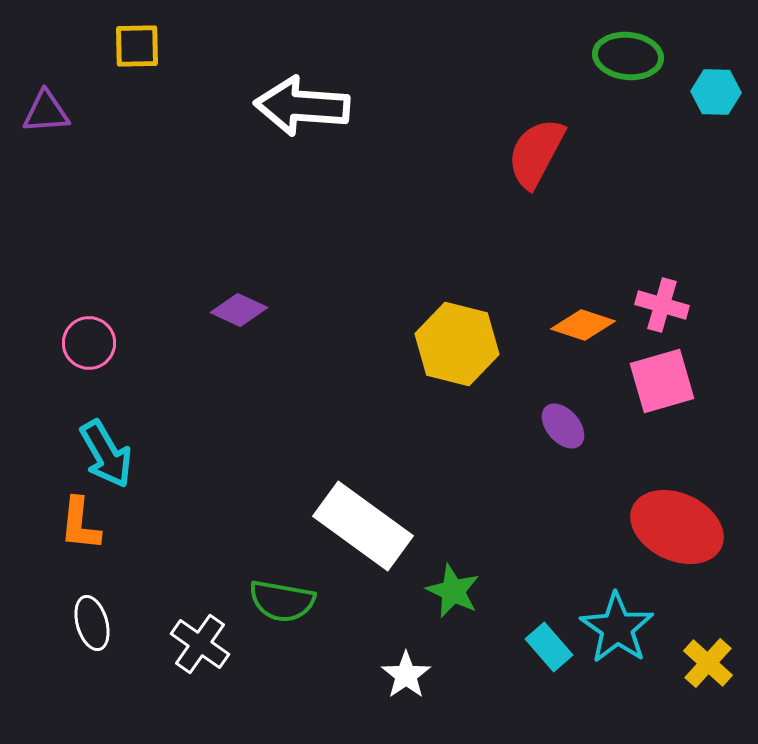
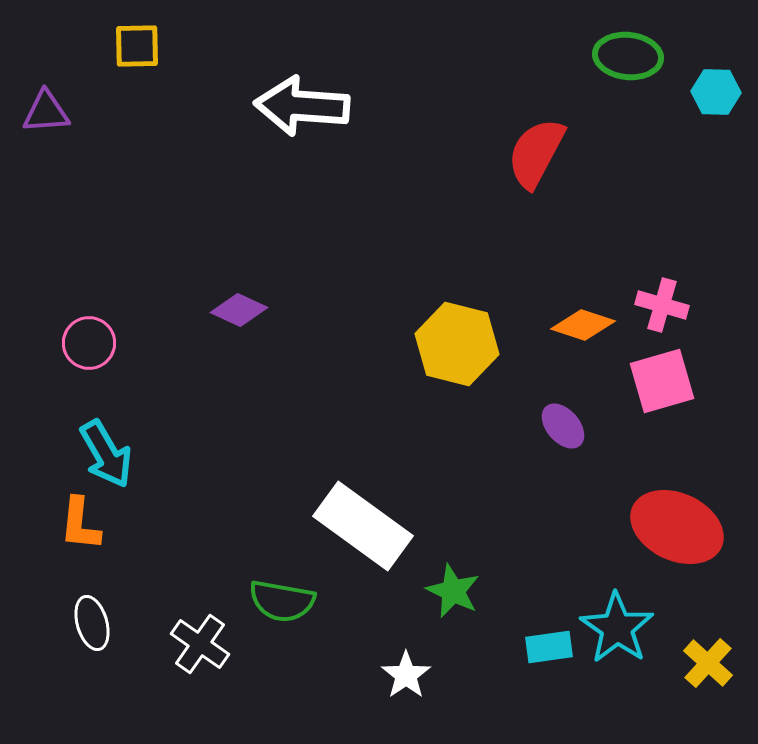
cyan rectangle: rotated 57 degrees counterclockwise
